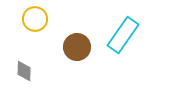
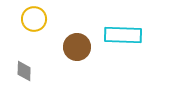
yellow circle: moved 1 px left
cyan rectangle: rotated 57 degrees clockwise
